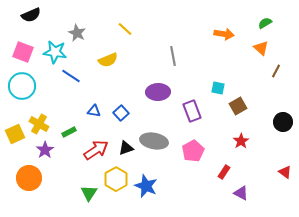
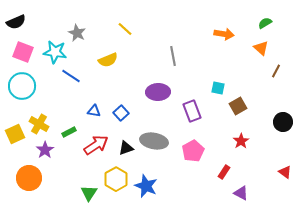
black semicircle: moved 15 px left, 7 px down
red arrow: moved 5 px up
